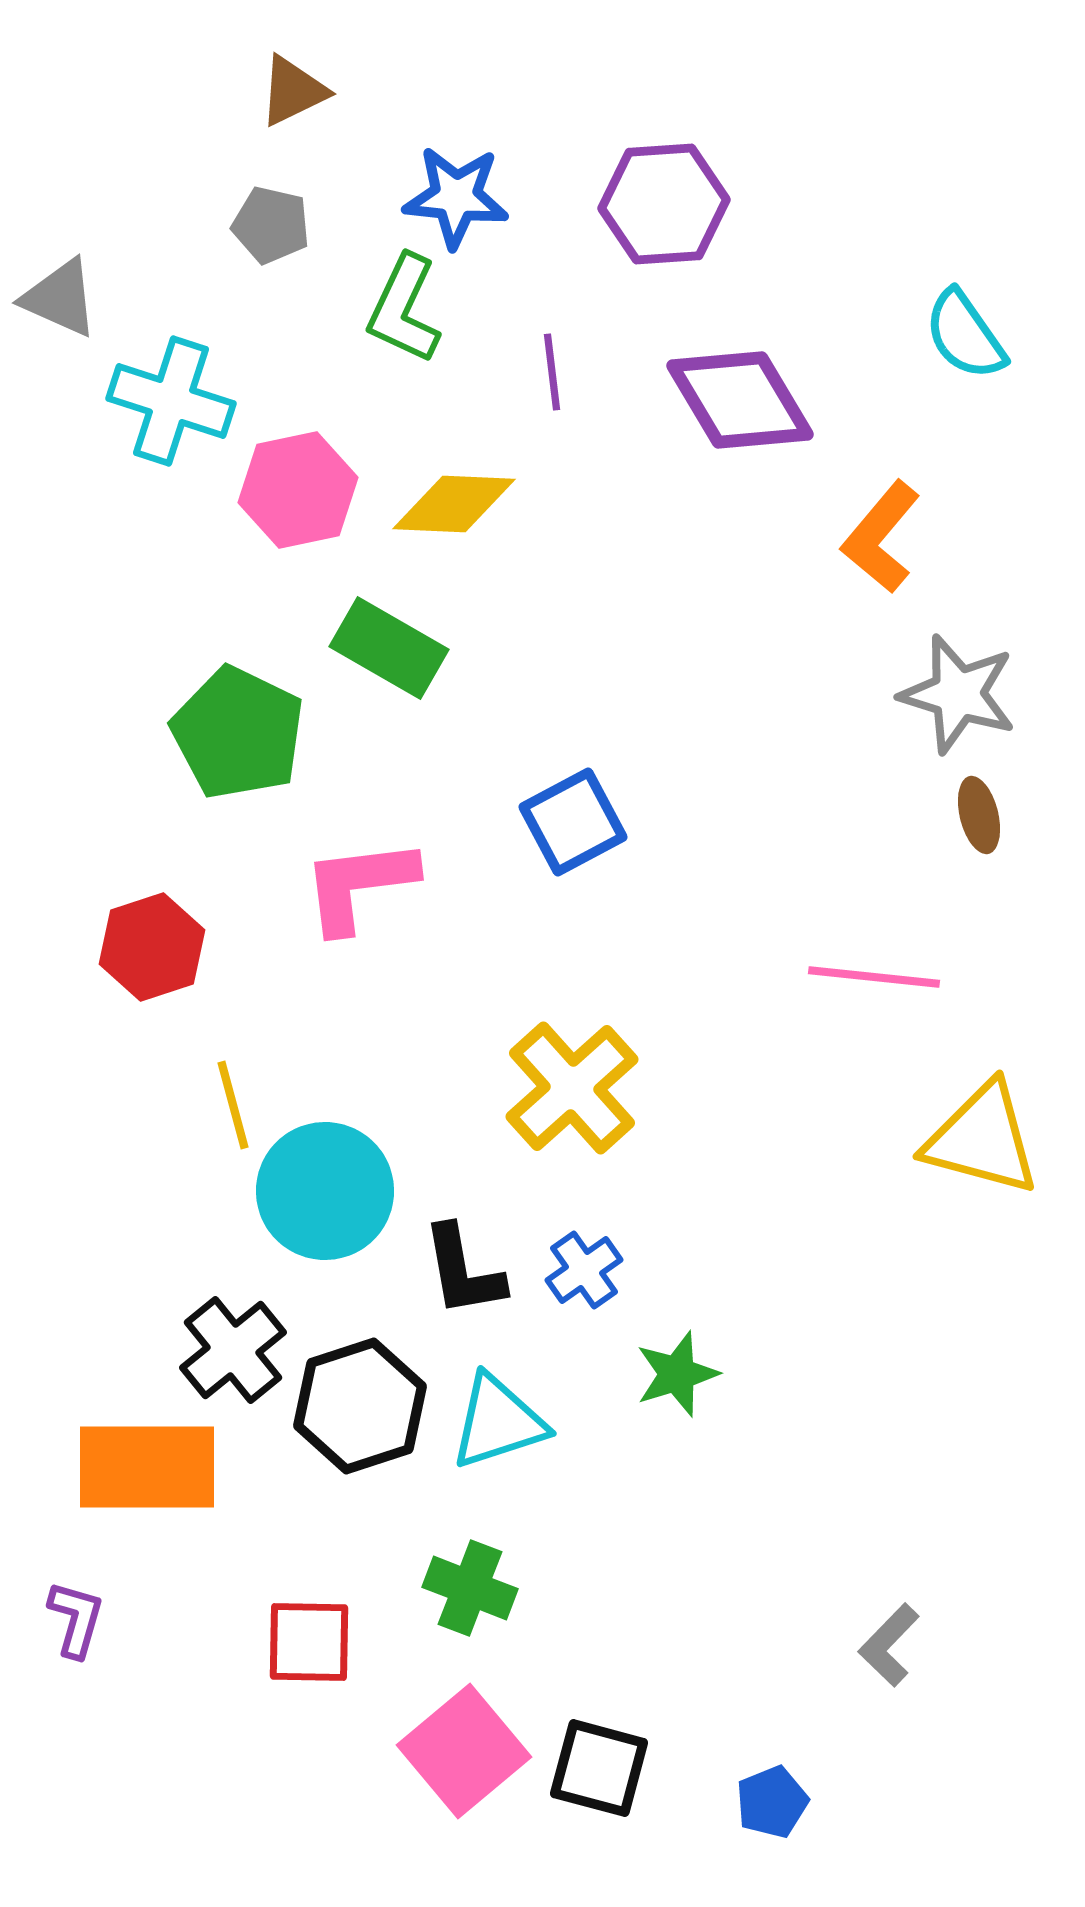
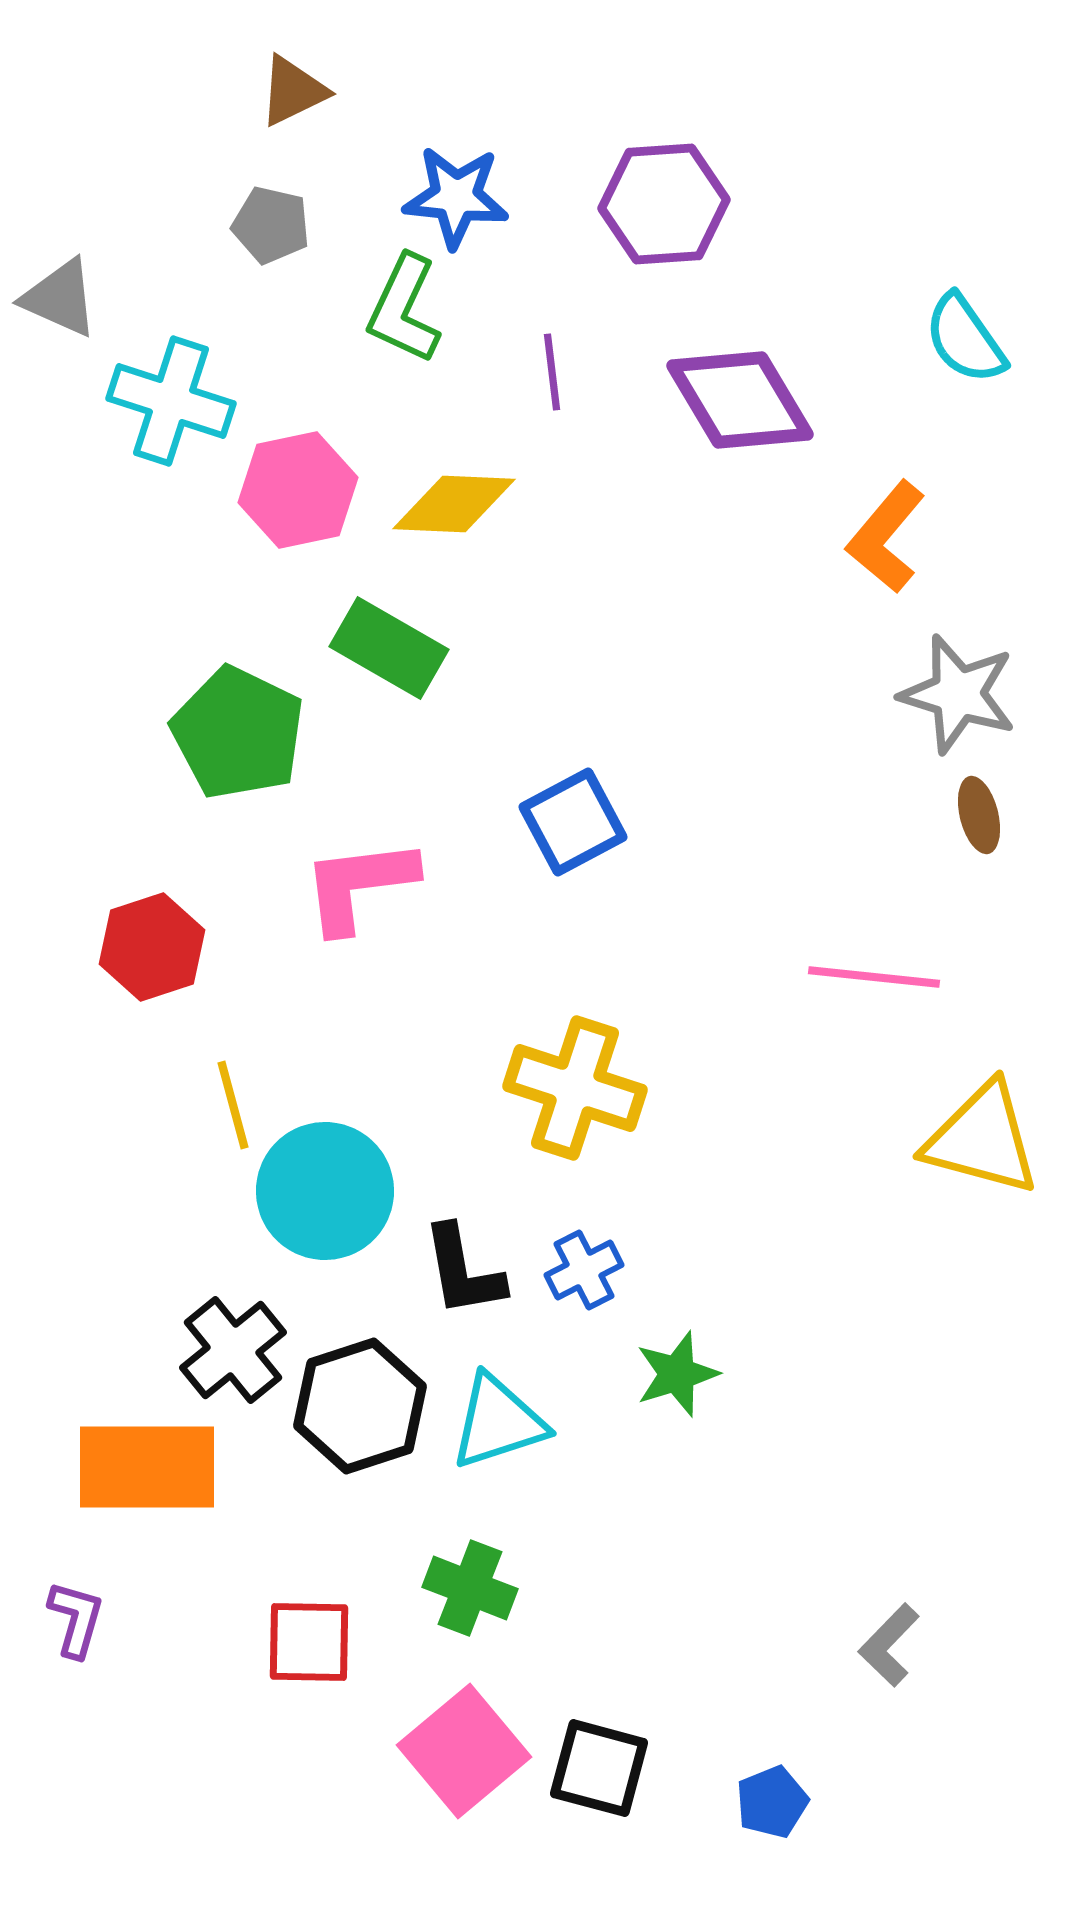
cyan semicircle: moved 4 px down
orange L-shape: moved 5 px right
yellow cross: moved 3 px right; rotated 30 degrees counterclockwise
blue cross: rotated 8 degrees clockwise
